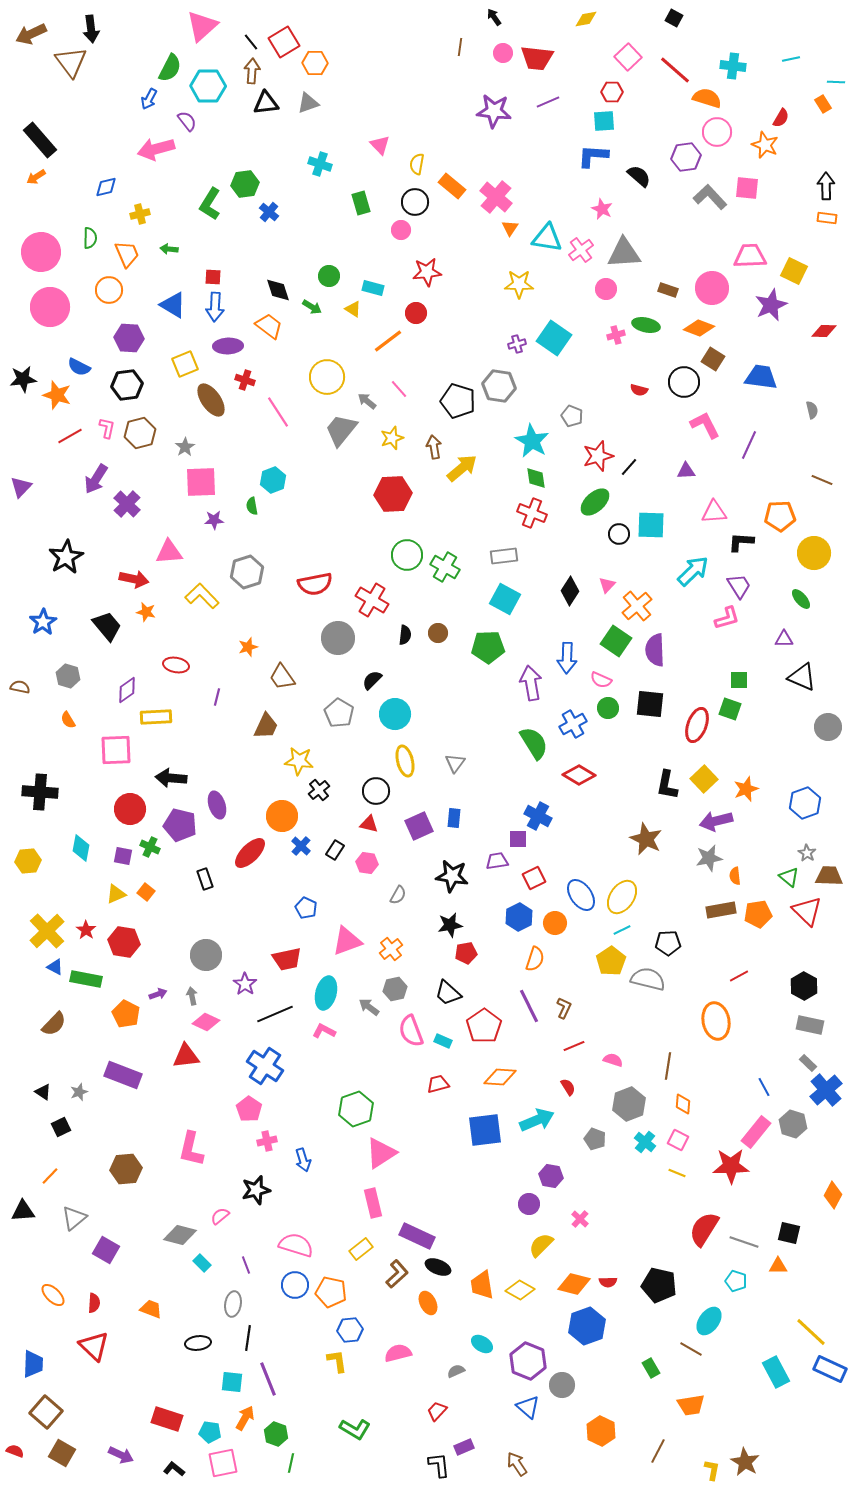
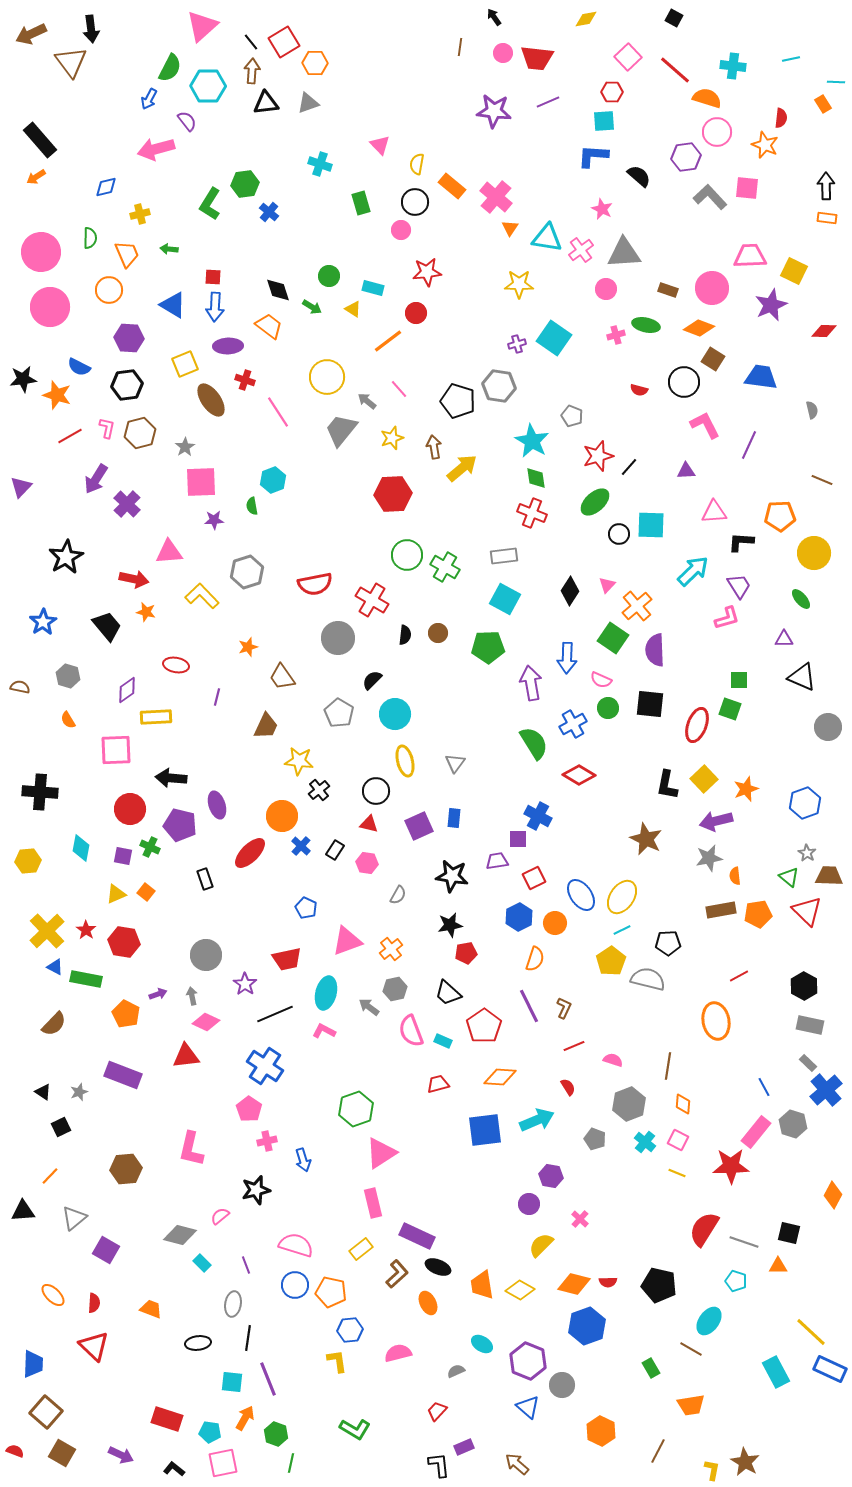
red semicircle at (781, 118): rotated 24 degrees counterclockwise
green square at (616, 641): moved 3 px left, 3 px up
brown arrow at (517, 1464): rotated 15 degrees counterclockwise
